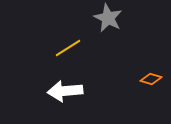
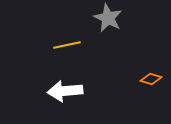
yellow line: moved 1 px left, 3 px up; rotated 20 degrees clockwise
